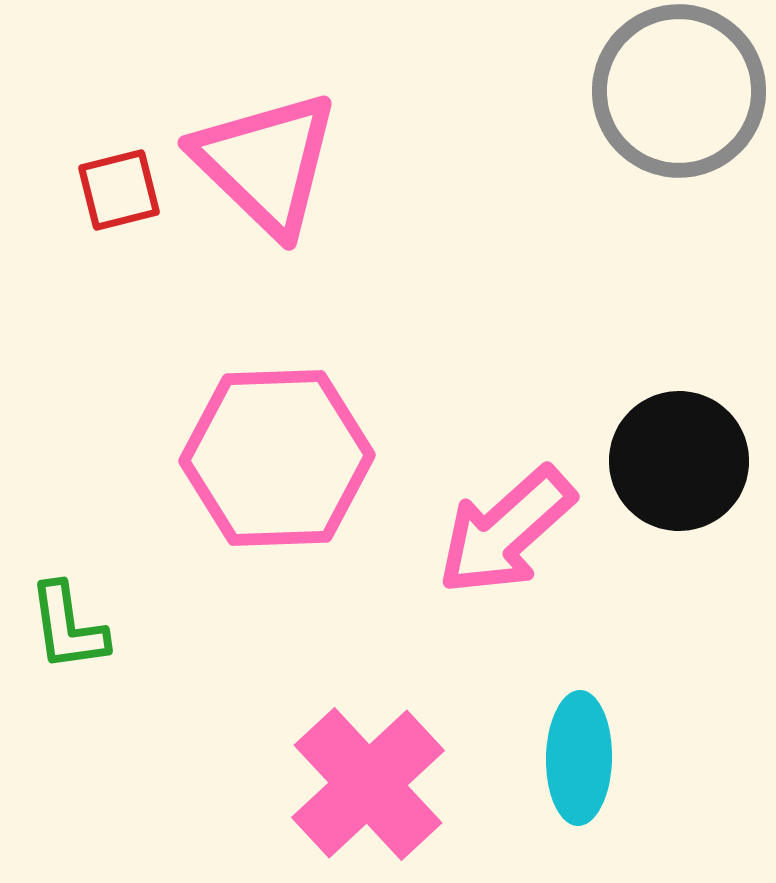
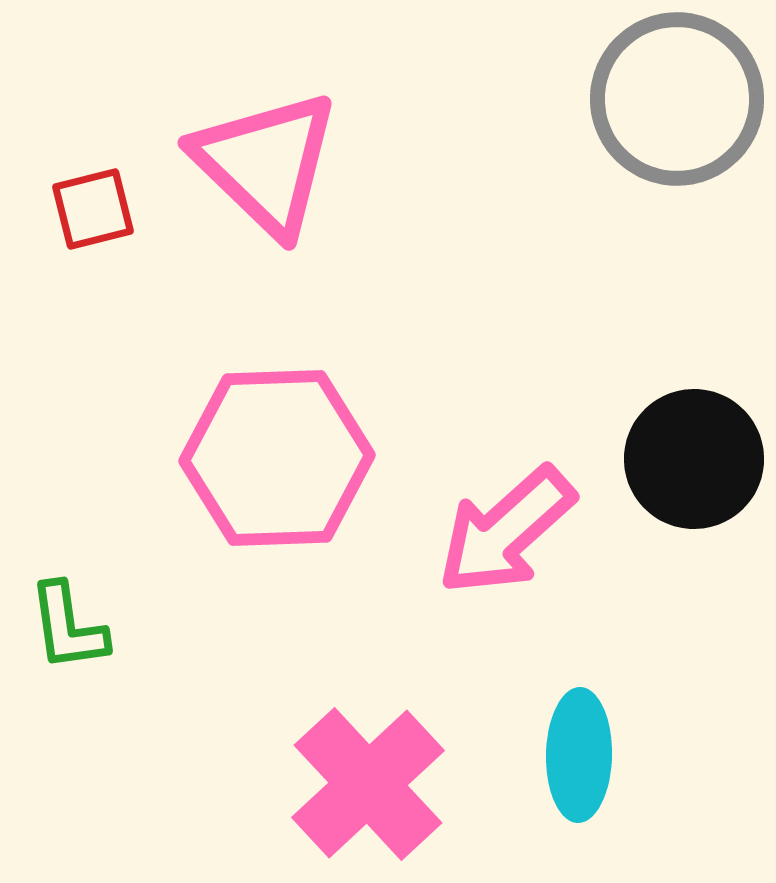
gray circle: moved 2 px left, 8 px down
red square: moved 26 px left, 19 px down
black circle: moved 15 px right, 2 px up
cyan ellipse: moved 3 px up
